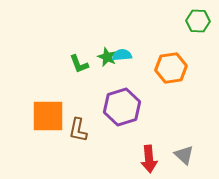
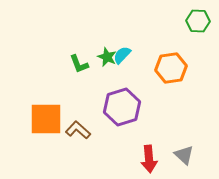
cyan semicircle: rotated 42 degrees counterclockwise
orange square: moved 2 px left, 3 px down
brown L-shape: rotated 120 degrees clockwise
